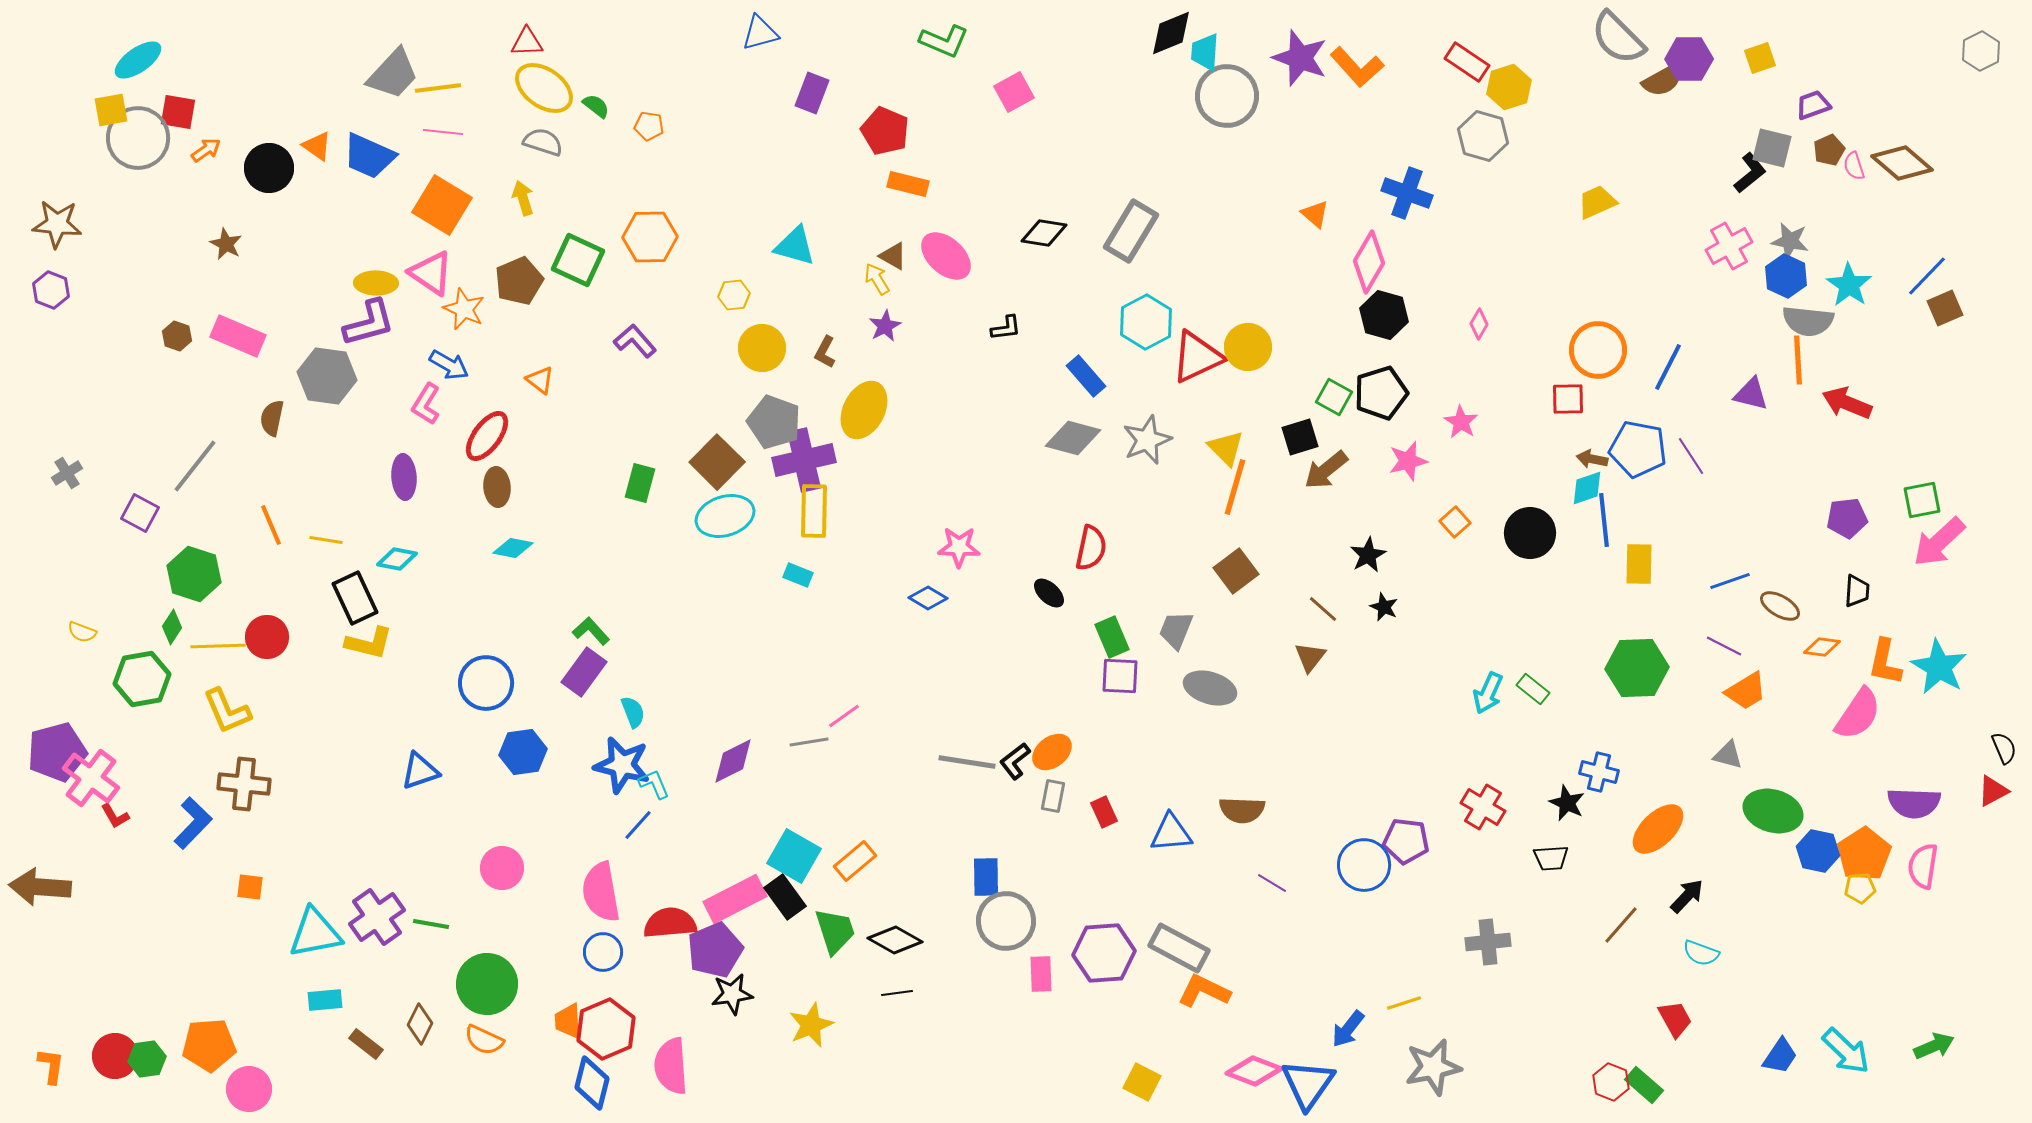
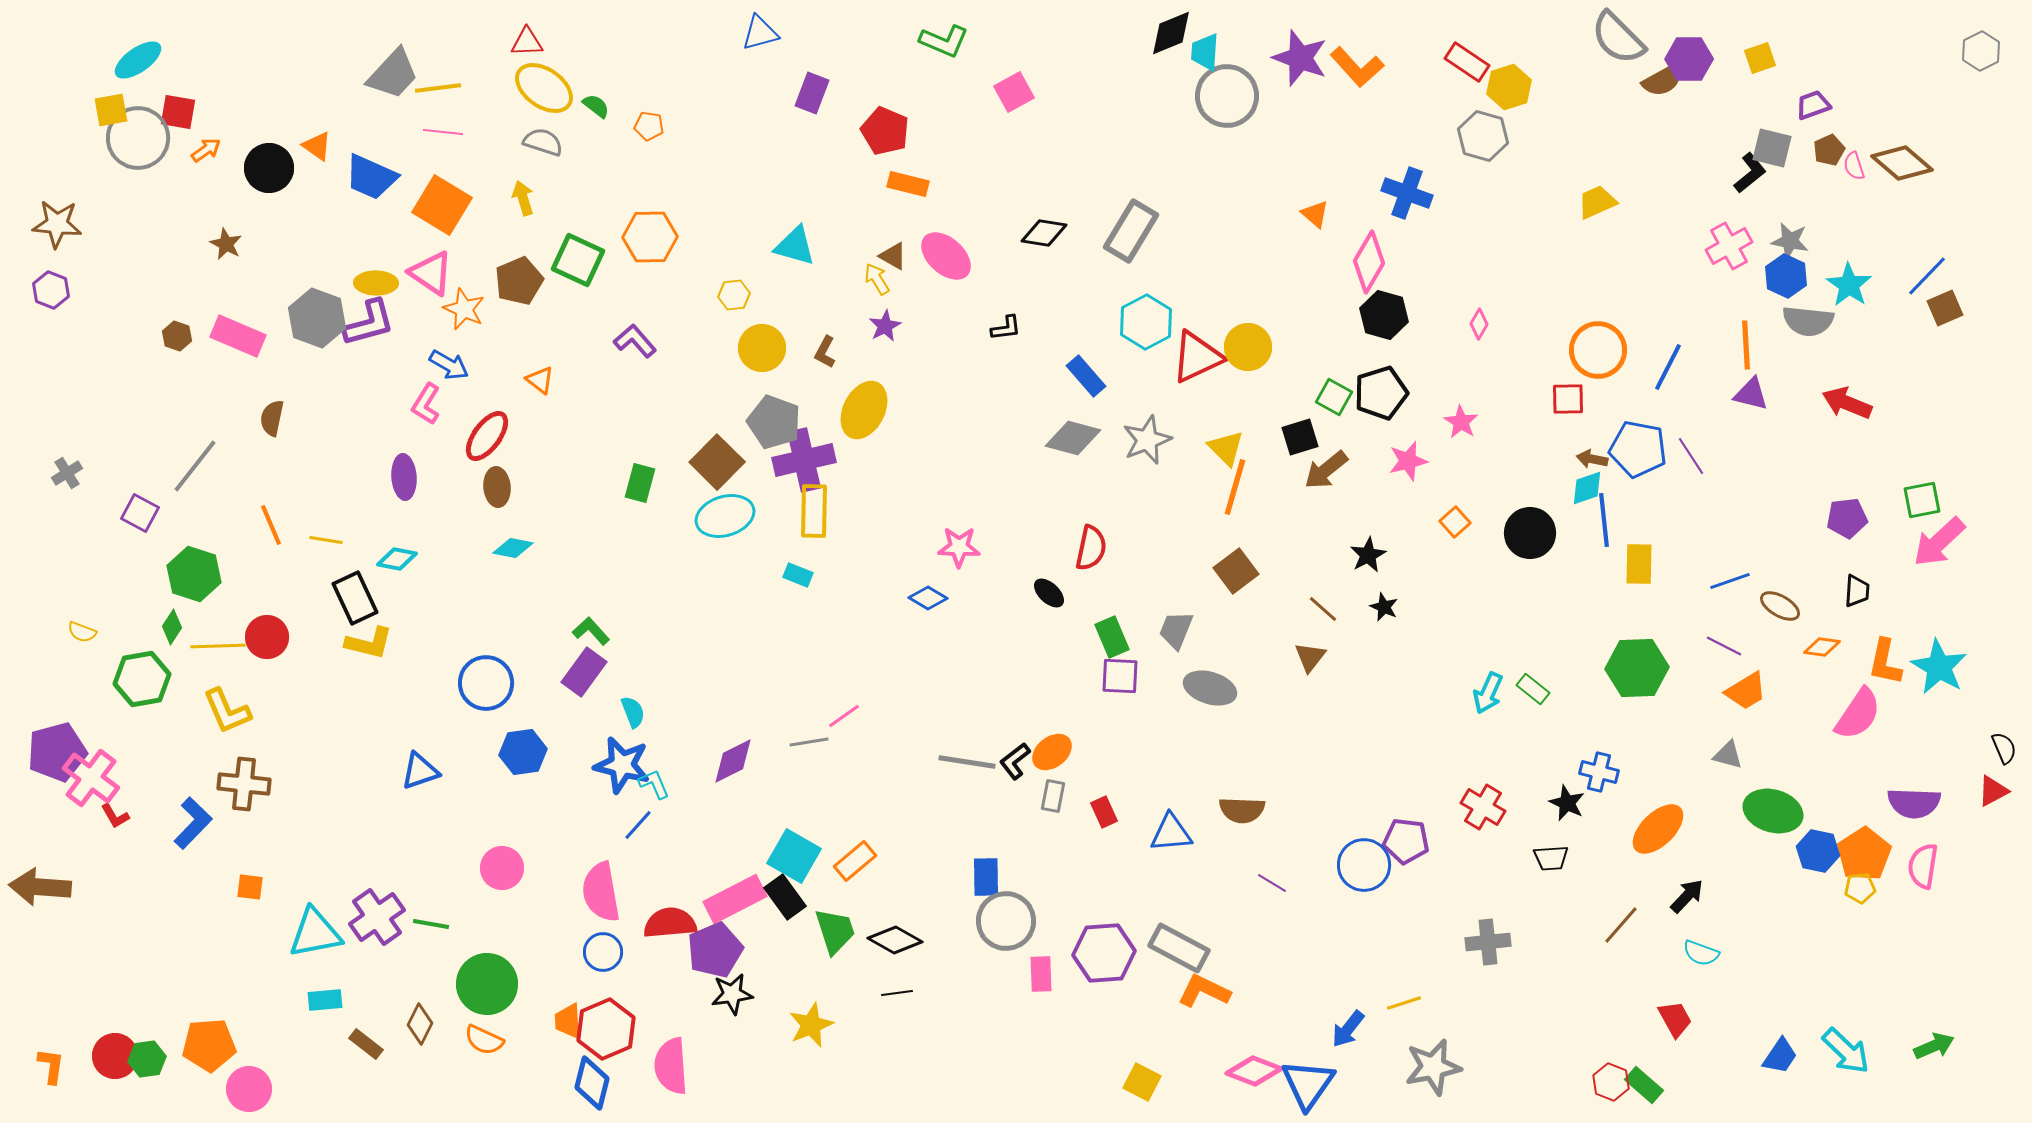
blue trapezoid at (369, 156): moved 2 px right, 21 px down
orange line at (1798, 360): moved 52 px left, 15 px up
gray hexagon at (327, 376): moved 10 px left, 58 px up; rotated 12 degrees clockwise
